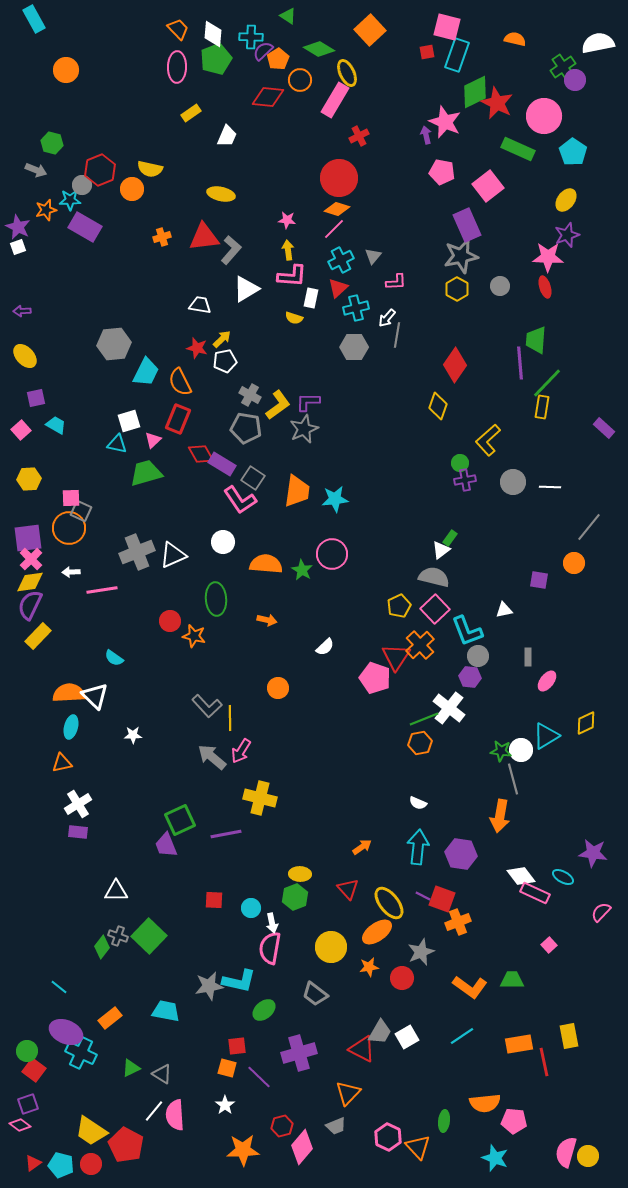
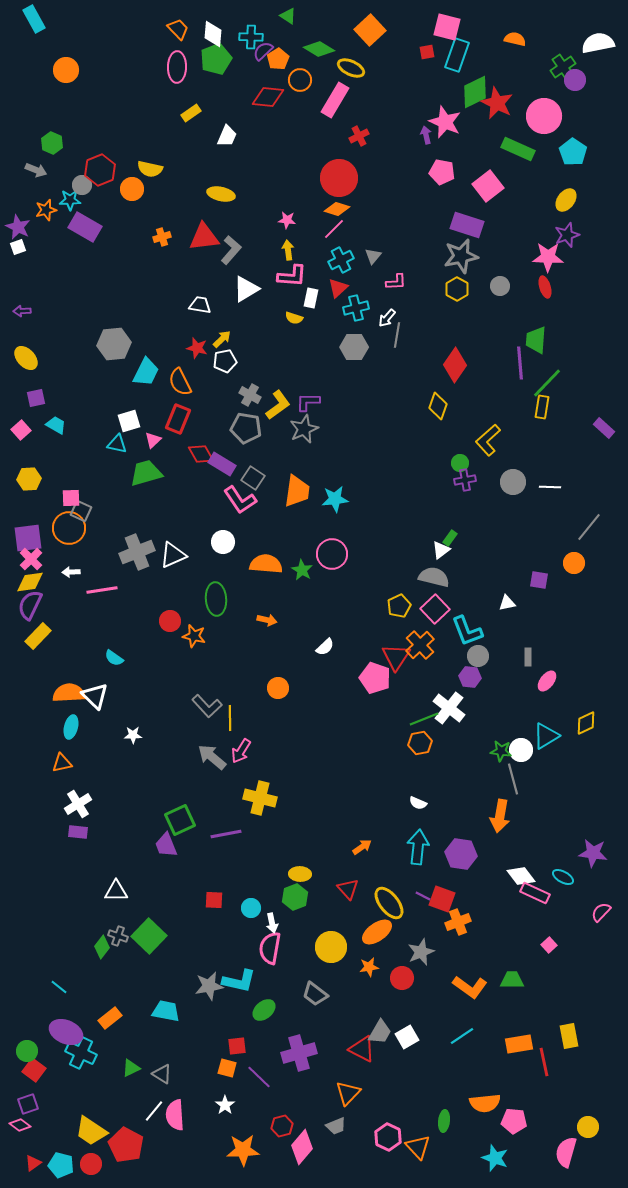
yellow ellipse at (347, 73): moved 4 px right, 5 px up; rotated 40 degrees counterclockwise
green hexagon at (52, 143): rotated 10 degrees clockwise
purple rectangle at (467, 225): rotated 48 degrees counterclockwise
yellow ellipse at (25, 356): moved 1 px right, 2 px down
white triangle at (504, 610): moved 3 px right, 7 px up
yellow circle at (588, 1156): moved 29 px up
